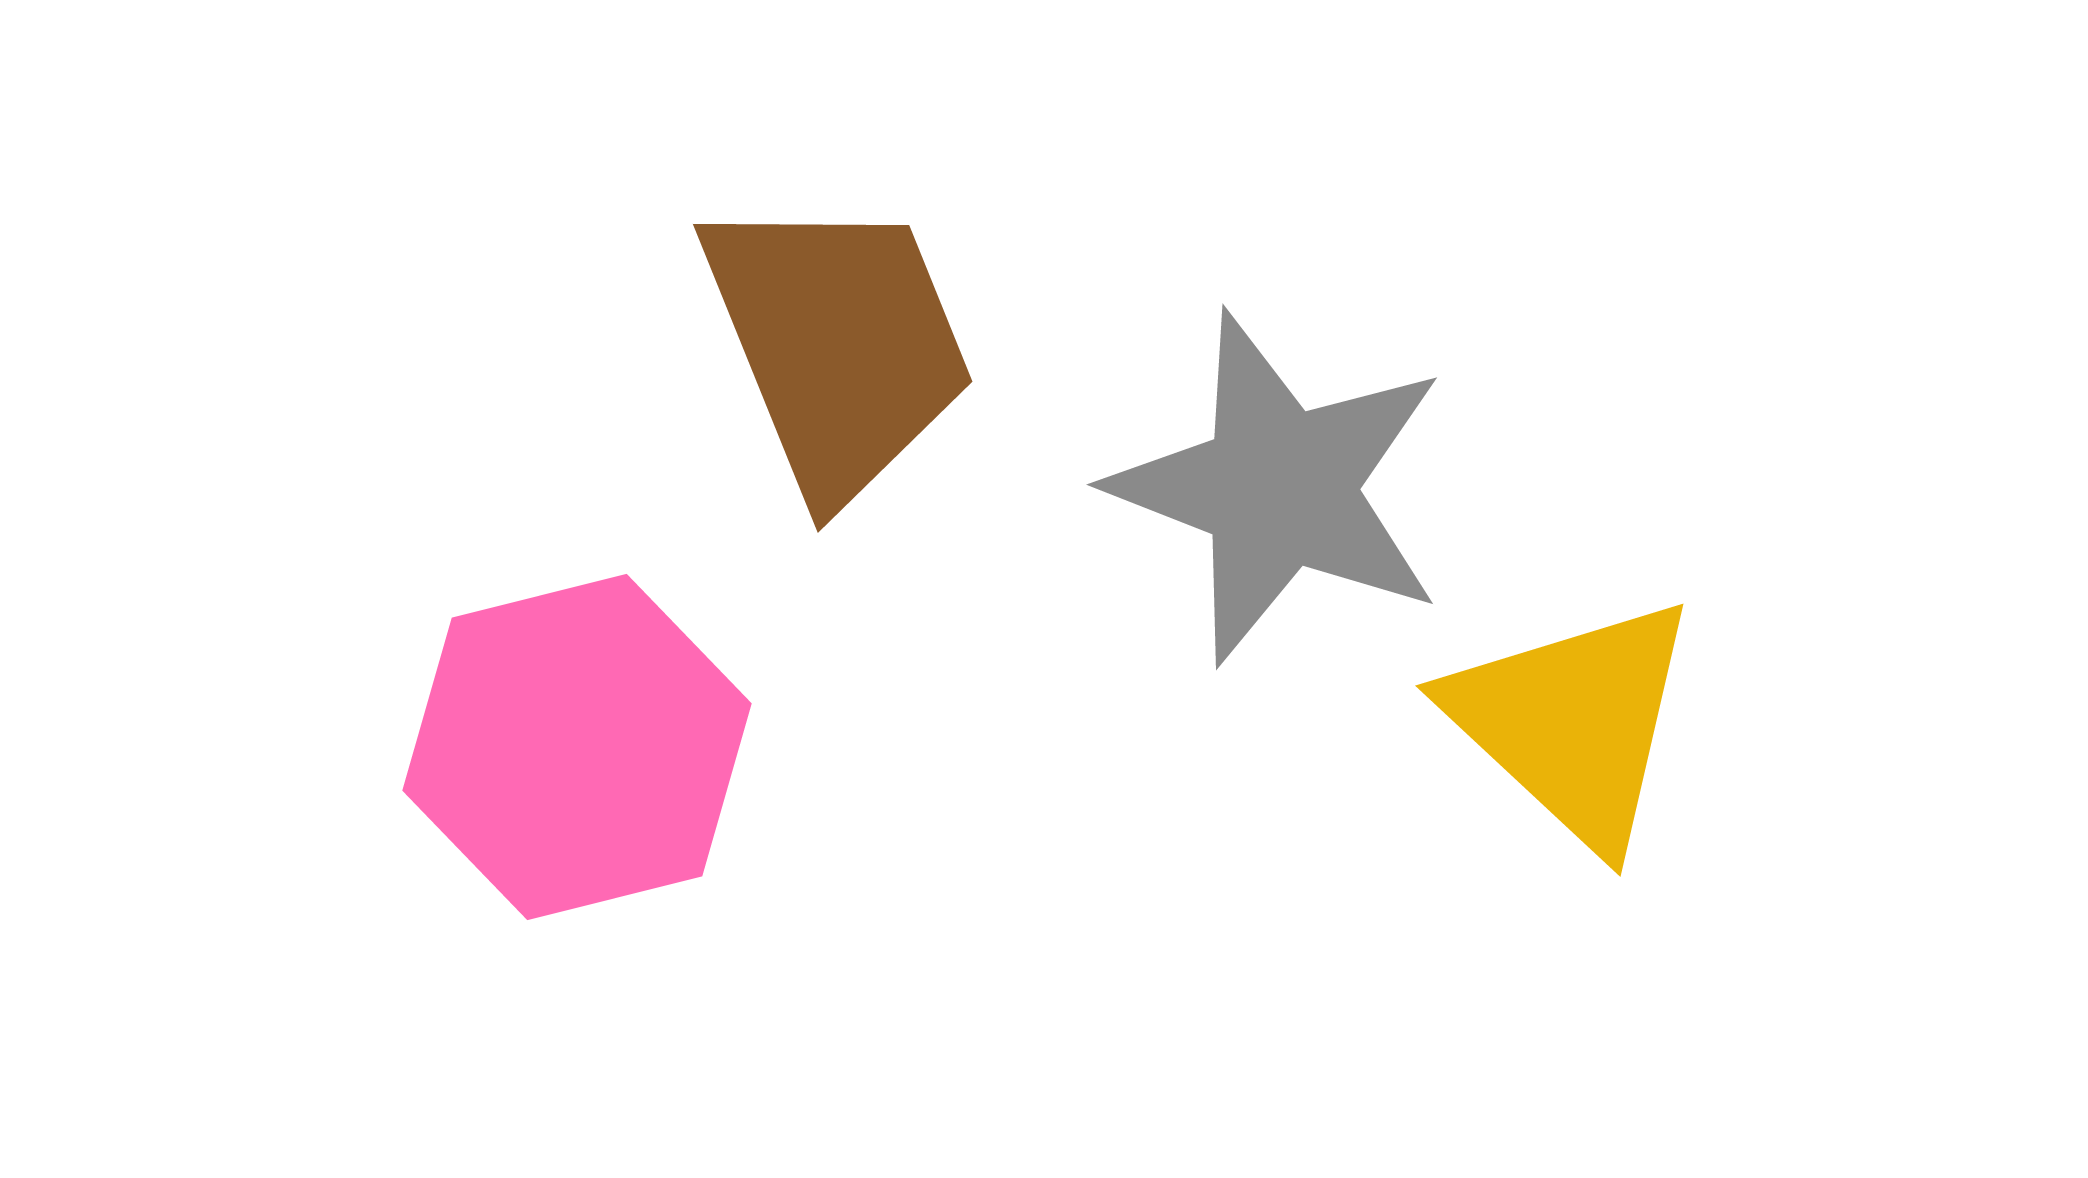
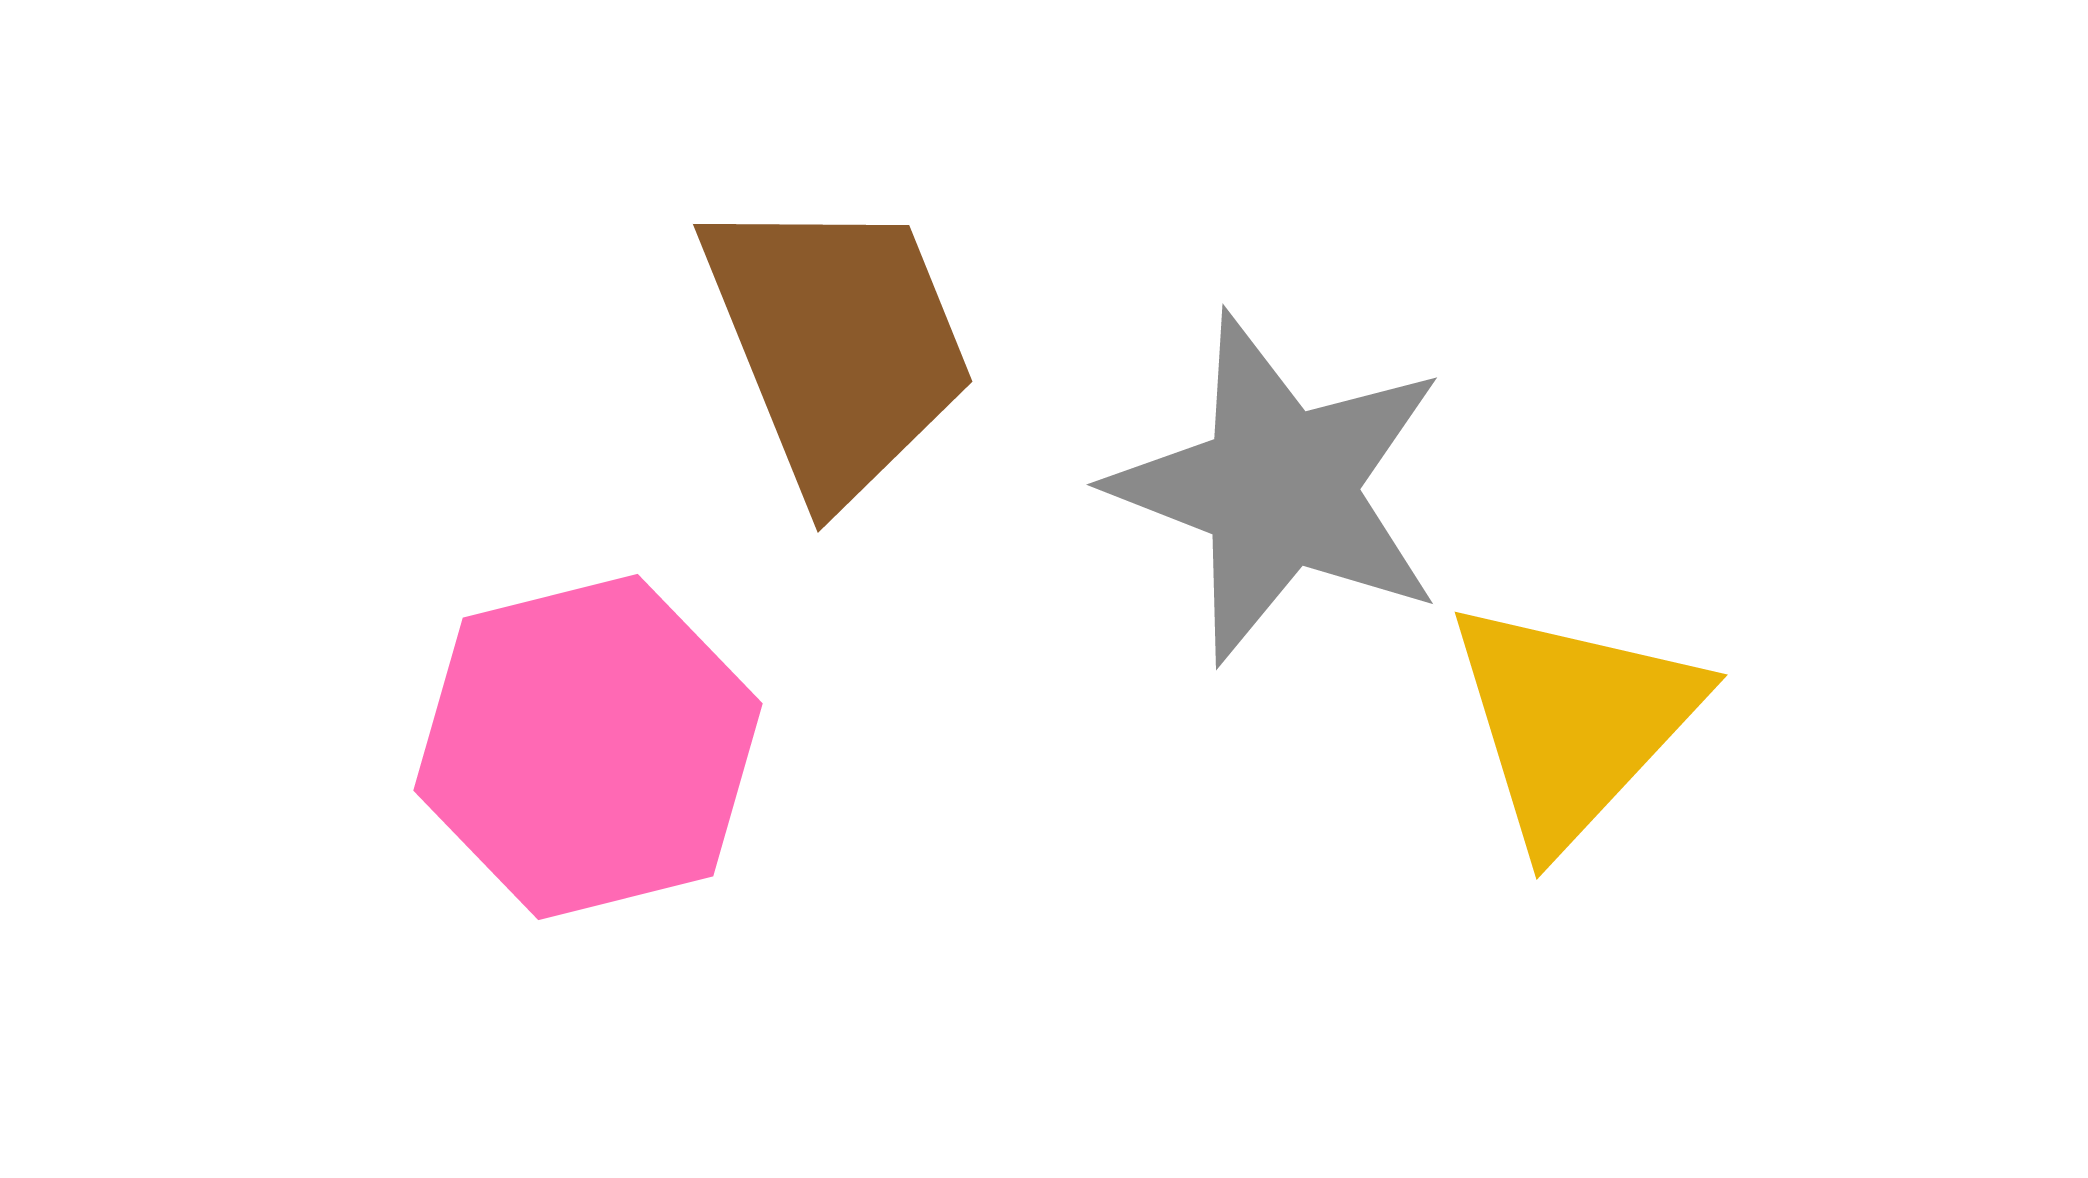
yellow triangle: rotated 30 degrees clockwise
pink hexagon: moved 11 px right
